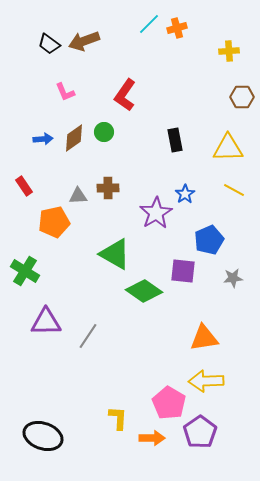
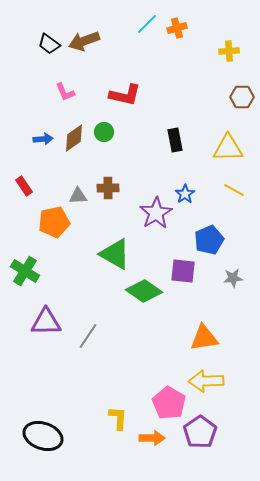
cyan line: moved 2 px left
red L-shape: rotated 112 degrees counterclockwise
